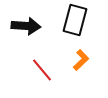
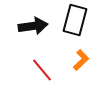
black arrow: moved 7 px right; rotated 12 degrees counterclockwise
